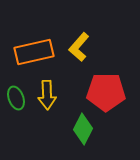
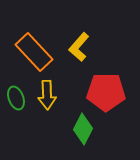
orange rectangle: rotated 60 degrees clockwise
